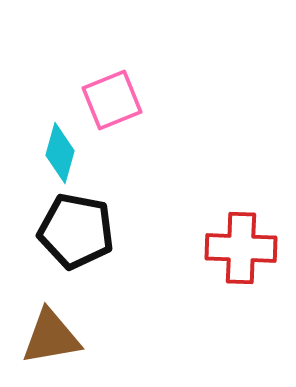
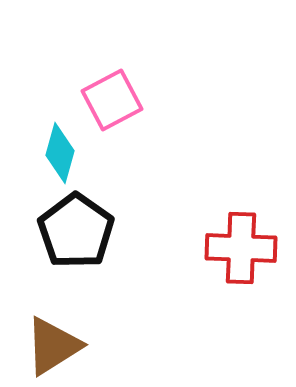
pink square: rotated 6 degrees counterclockwise
black pentagon: rotated 24 degrees clockwise
brown triangle: moved 2 px right, 9 px down; rotated 22 degrees counterclockwise
